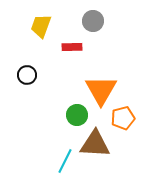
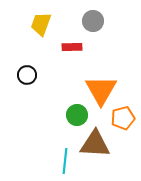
yellow trapezoid: moved 2 px up
cyan line: rotated 20 degrees counterclockwise
